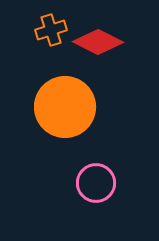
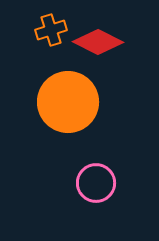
orange circle: moved 3 px right, 5 px up
